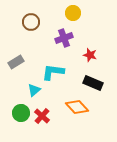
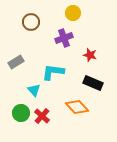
cyan triangle: rotated 32 degrees counterclockwise
